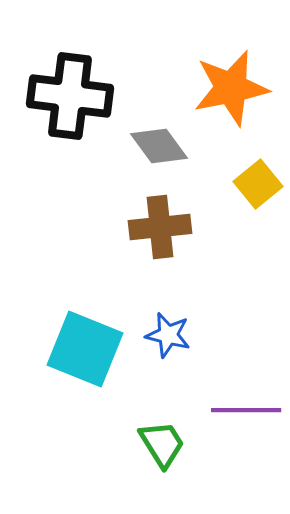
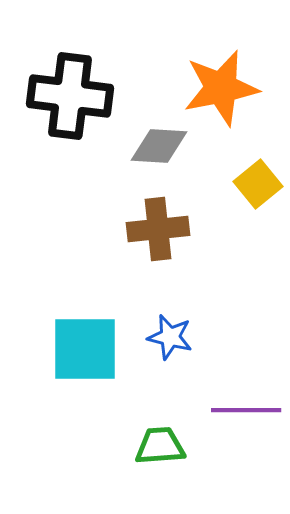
orange star: moved 10 px left
gray diamond: rotated 50 degrees counterclockwise
brown cross: moved 2 px left, 2 px down
blue star: moved 2 px right, 2 px down
cyan square: rotated 22 degrees counterclockwise
green trapezoid: moved 2 px left, 2 px down; rotated 62 degrees counterclockwise
